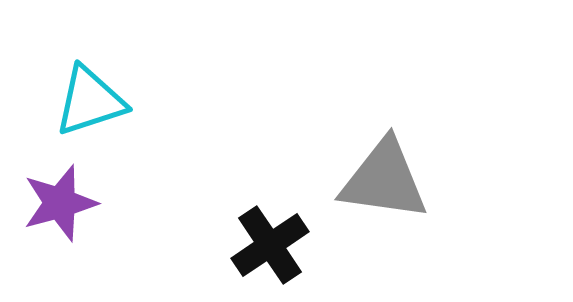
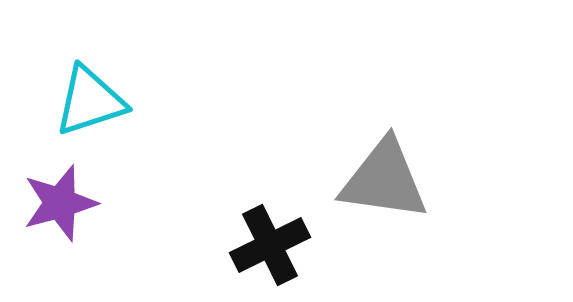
black cross: rotated 8 degrees clockwise
